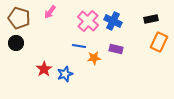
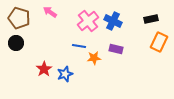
pink arrow: rotated 88 degrees clockwise
pink cross: rotated 10 degrees clockwise
